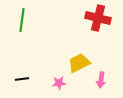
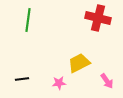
green line: moved 6 px right
pink arrow: moved 6 px right, 1 px down; rotated 42 degrees counterclockwise
